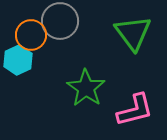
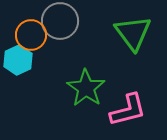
pink L-shape: moved 7 px left
